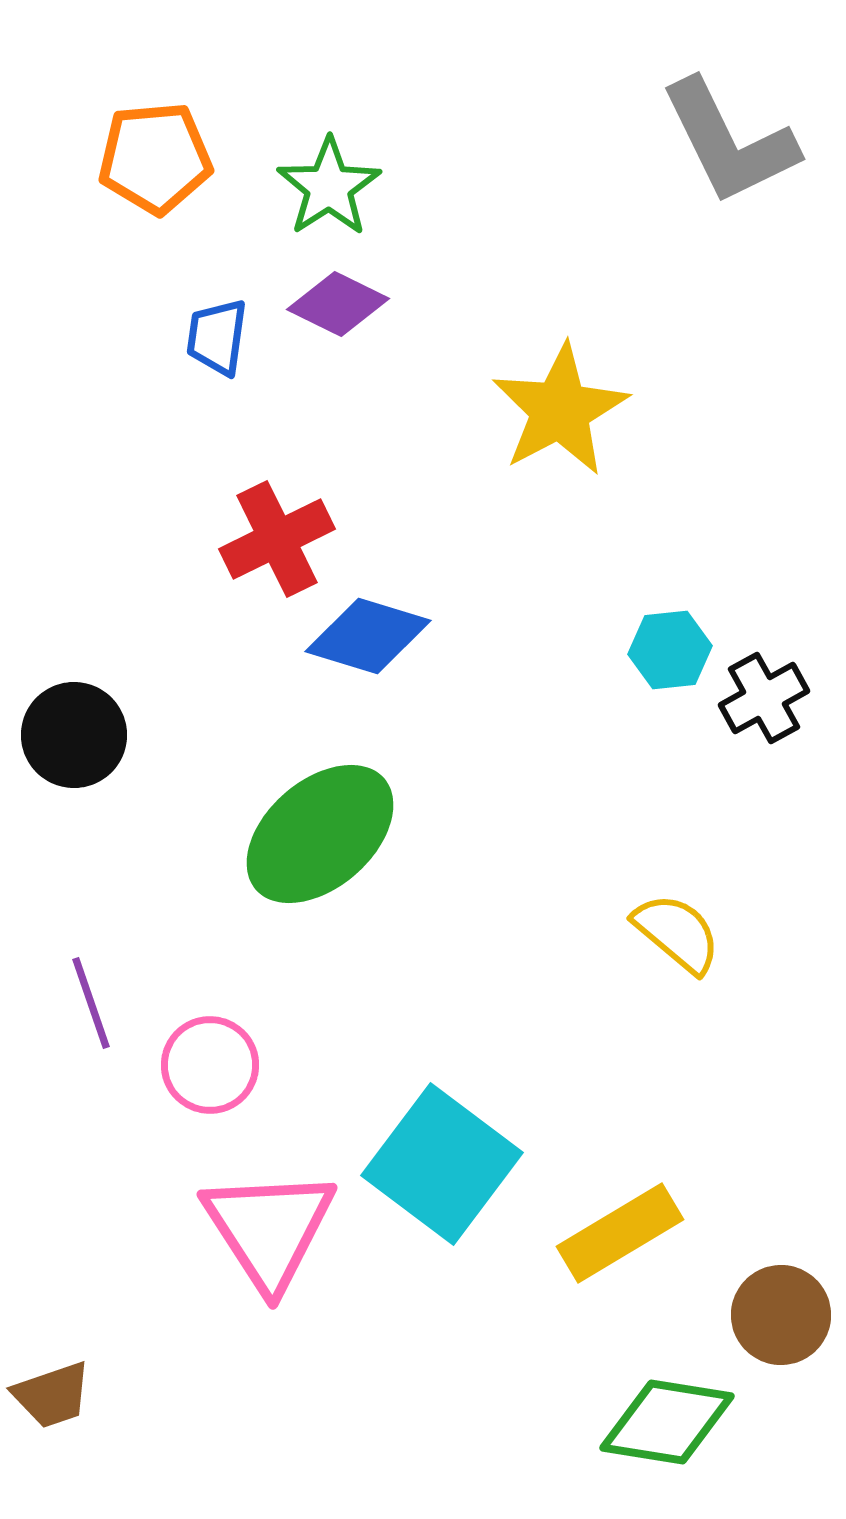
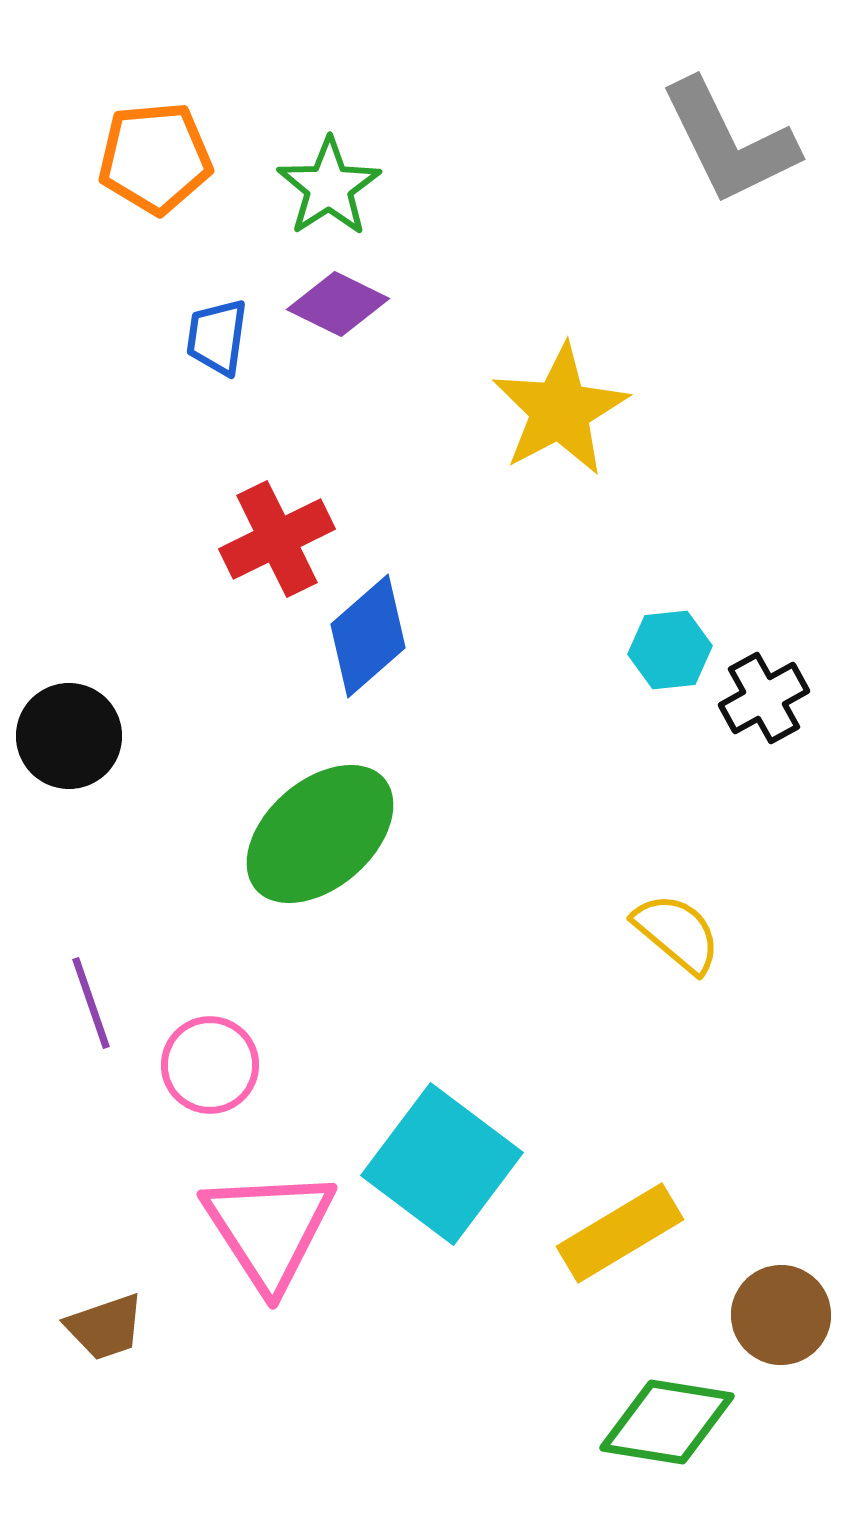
blue diamond: rotated 58 degrees counterclockwise
black circle: moved 5 px left, 1 px down
brown trapezoid: moved 53 px right, 68 px up
